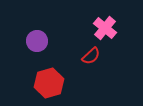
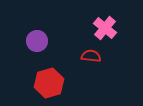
red semicircle: rotated 132 degrees counterclockwise
